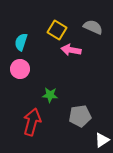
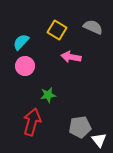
cyan semicircle: rotated 24 degrees clockwise
pink arrow: moved 7 px down
pink circle: moved 5 px right, 3 px up
green star: moved 2 px left; rotated 14 degrees counterclockwise
gray pentagon: moved 11 px down
white triangle: moved 3 px left; rotated 35 degrees counterclockwise
